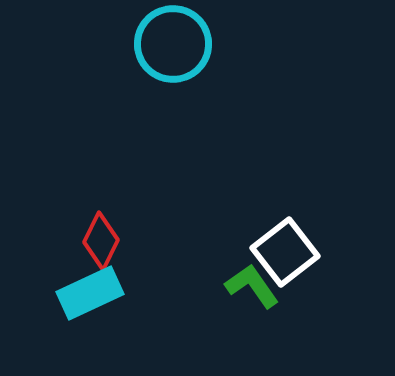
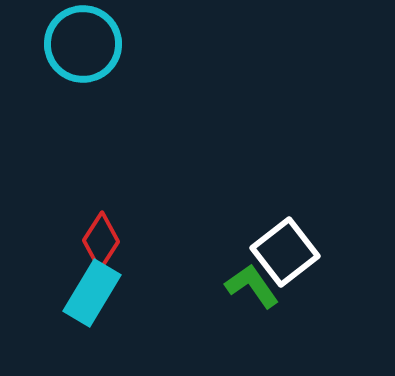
cyan circle: moved 90 px left
red diamond: rotated 6 degrees clockwise
cyan rectangle: moved 2 px right; rotated 34 degrees counterclockwise
